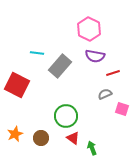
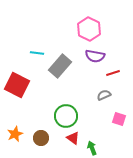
gray semicircle: moved 1 px left, 1 px down
pink square: moved 3 px left, 10 px down
